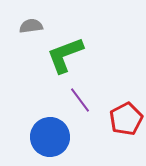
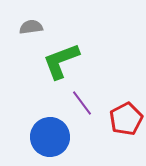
gray semicircle: moved 1 px down
green L-shape: moved 4 px left, 6 px down
purple line: moved 2 px right, 3 px down
